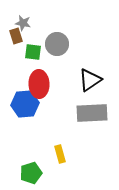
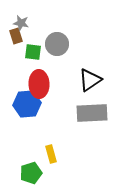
gray star: moved 2 px left
blue hexagon: moved 2 px right
yellow rectangle: moved 9 px left
